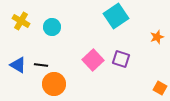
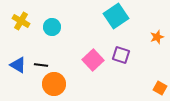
purple square: moved 4 px up
